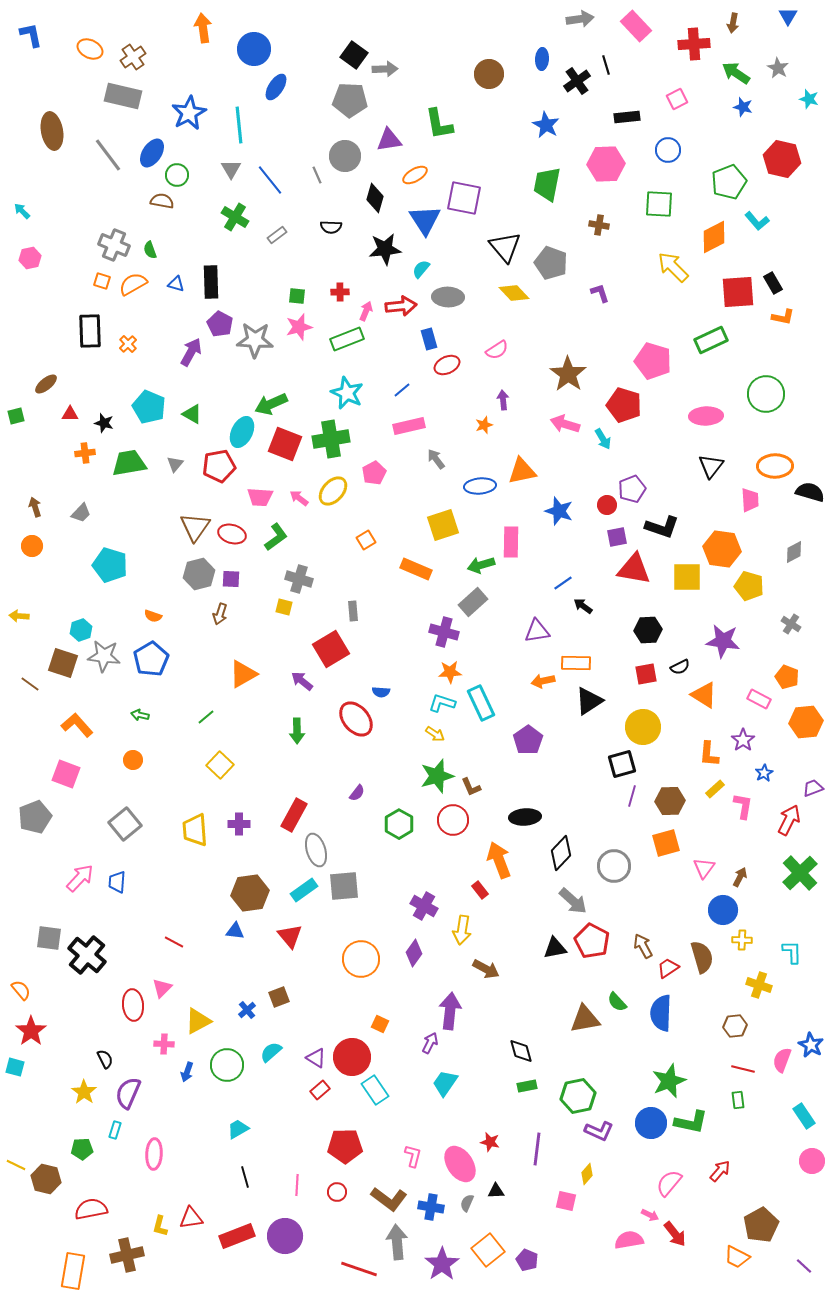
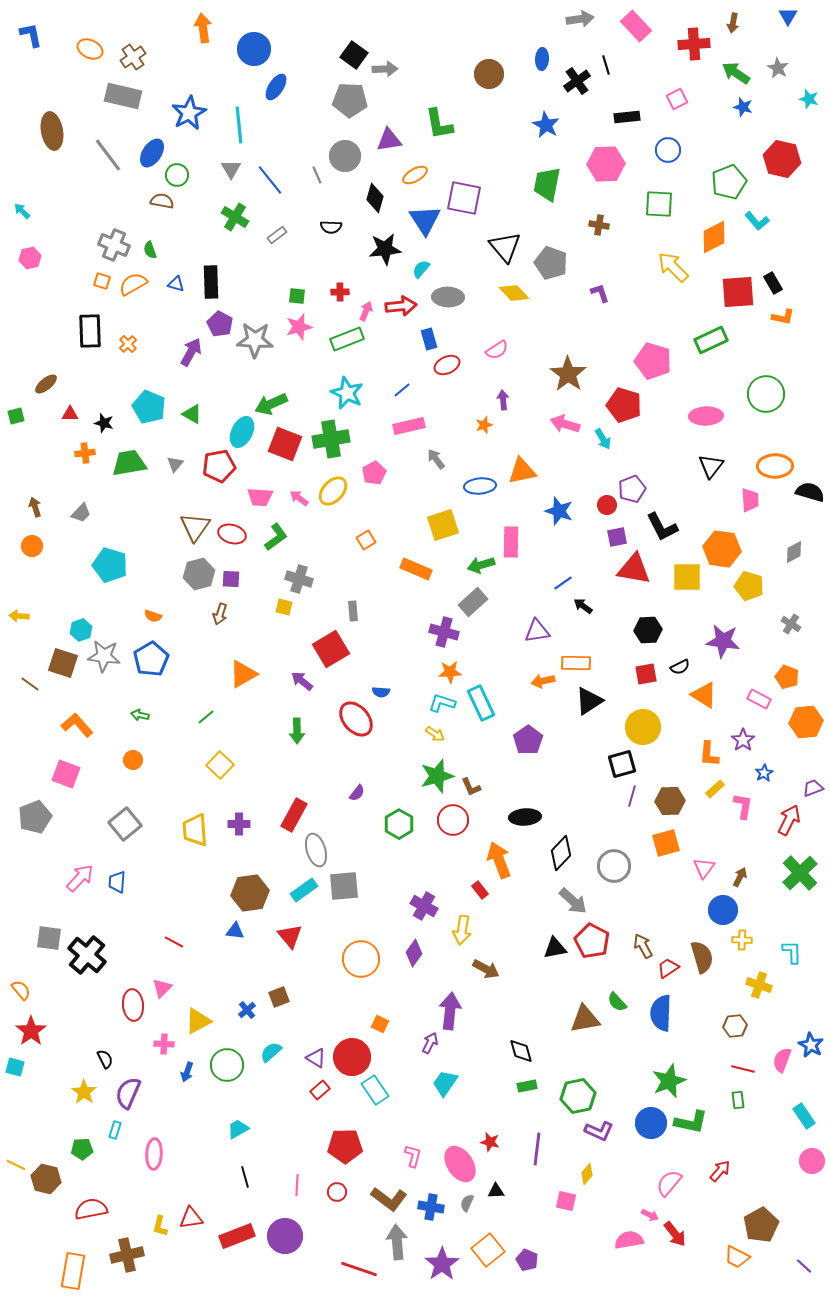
black L-shape at (662, 527): rotated 44 degrees clockwise
